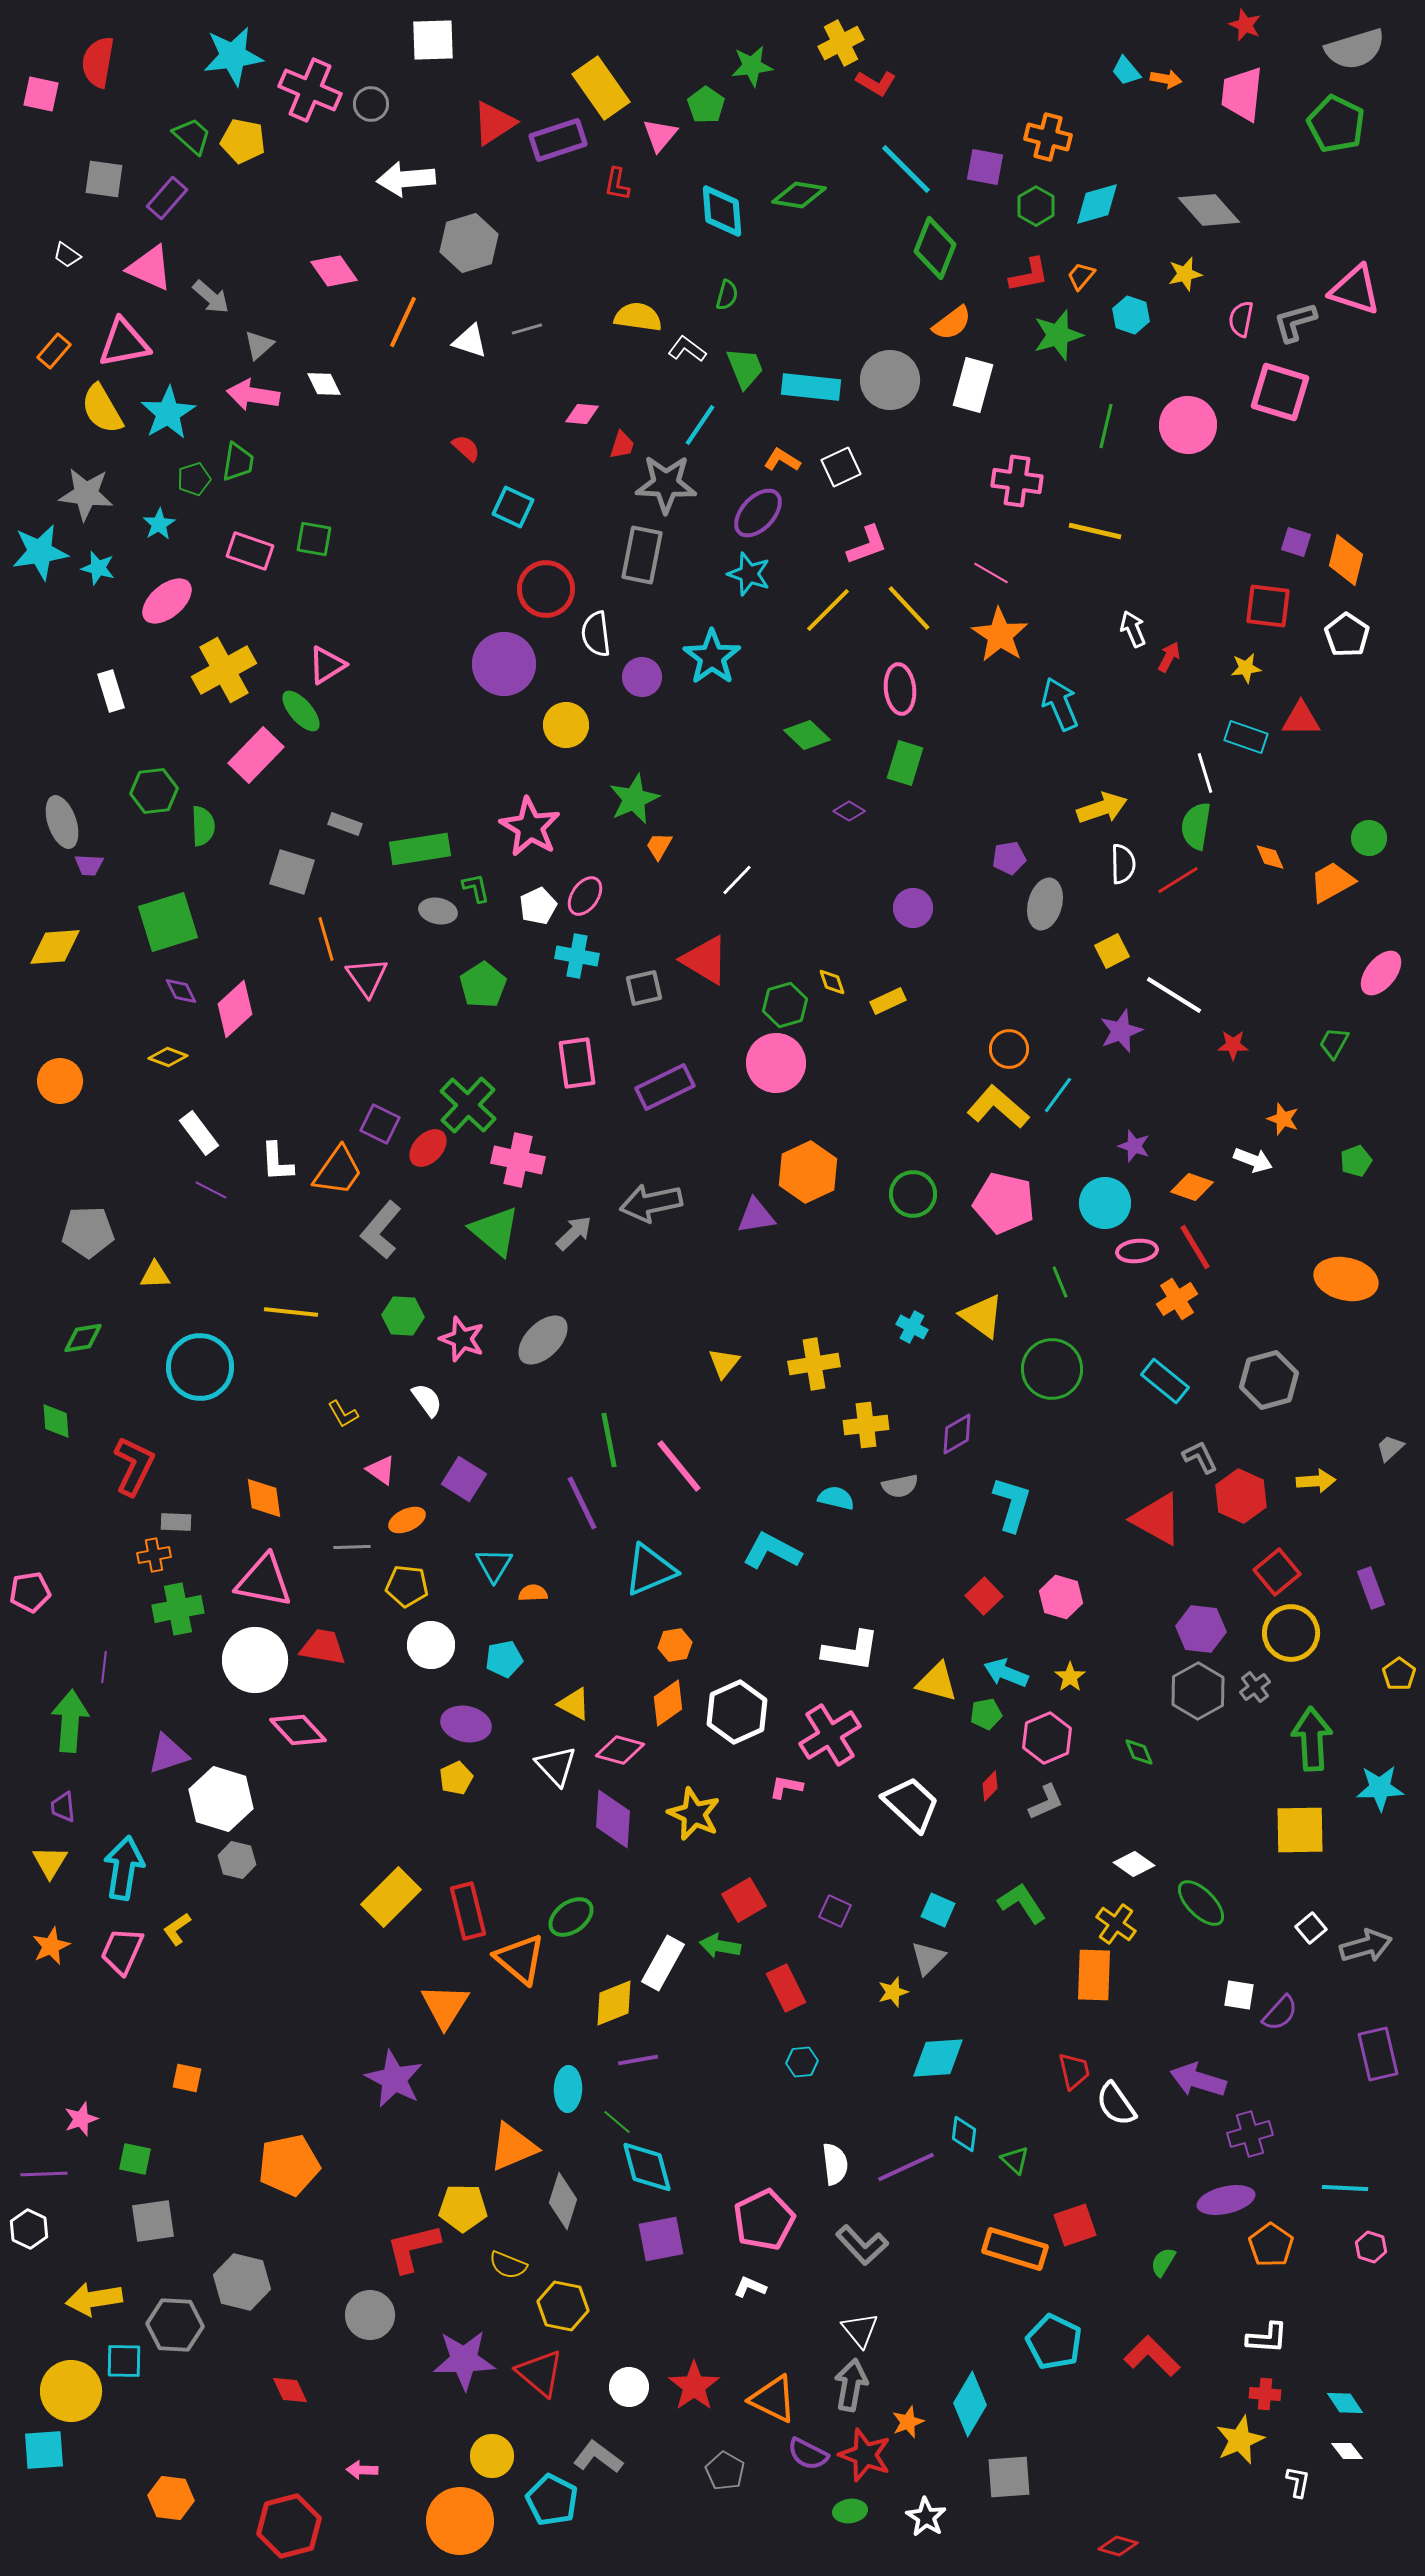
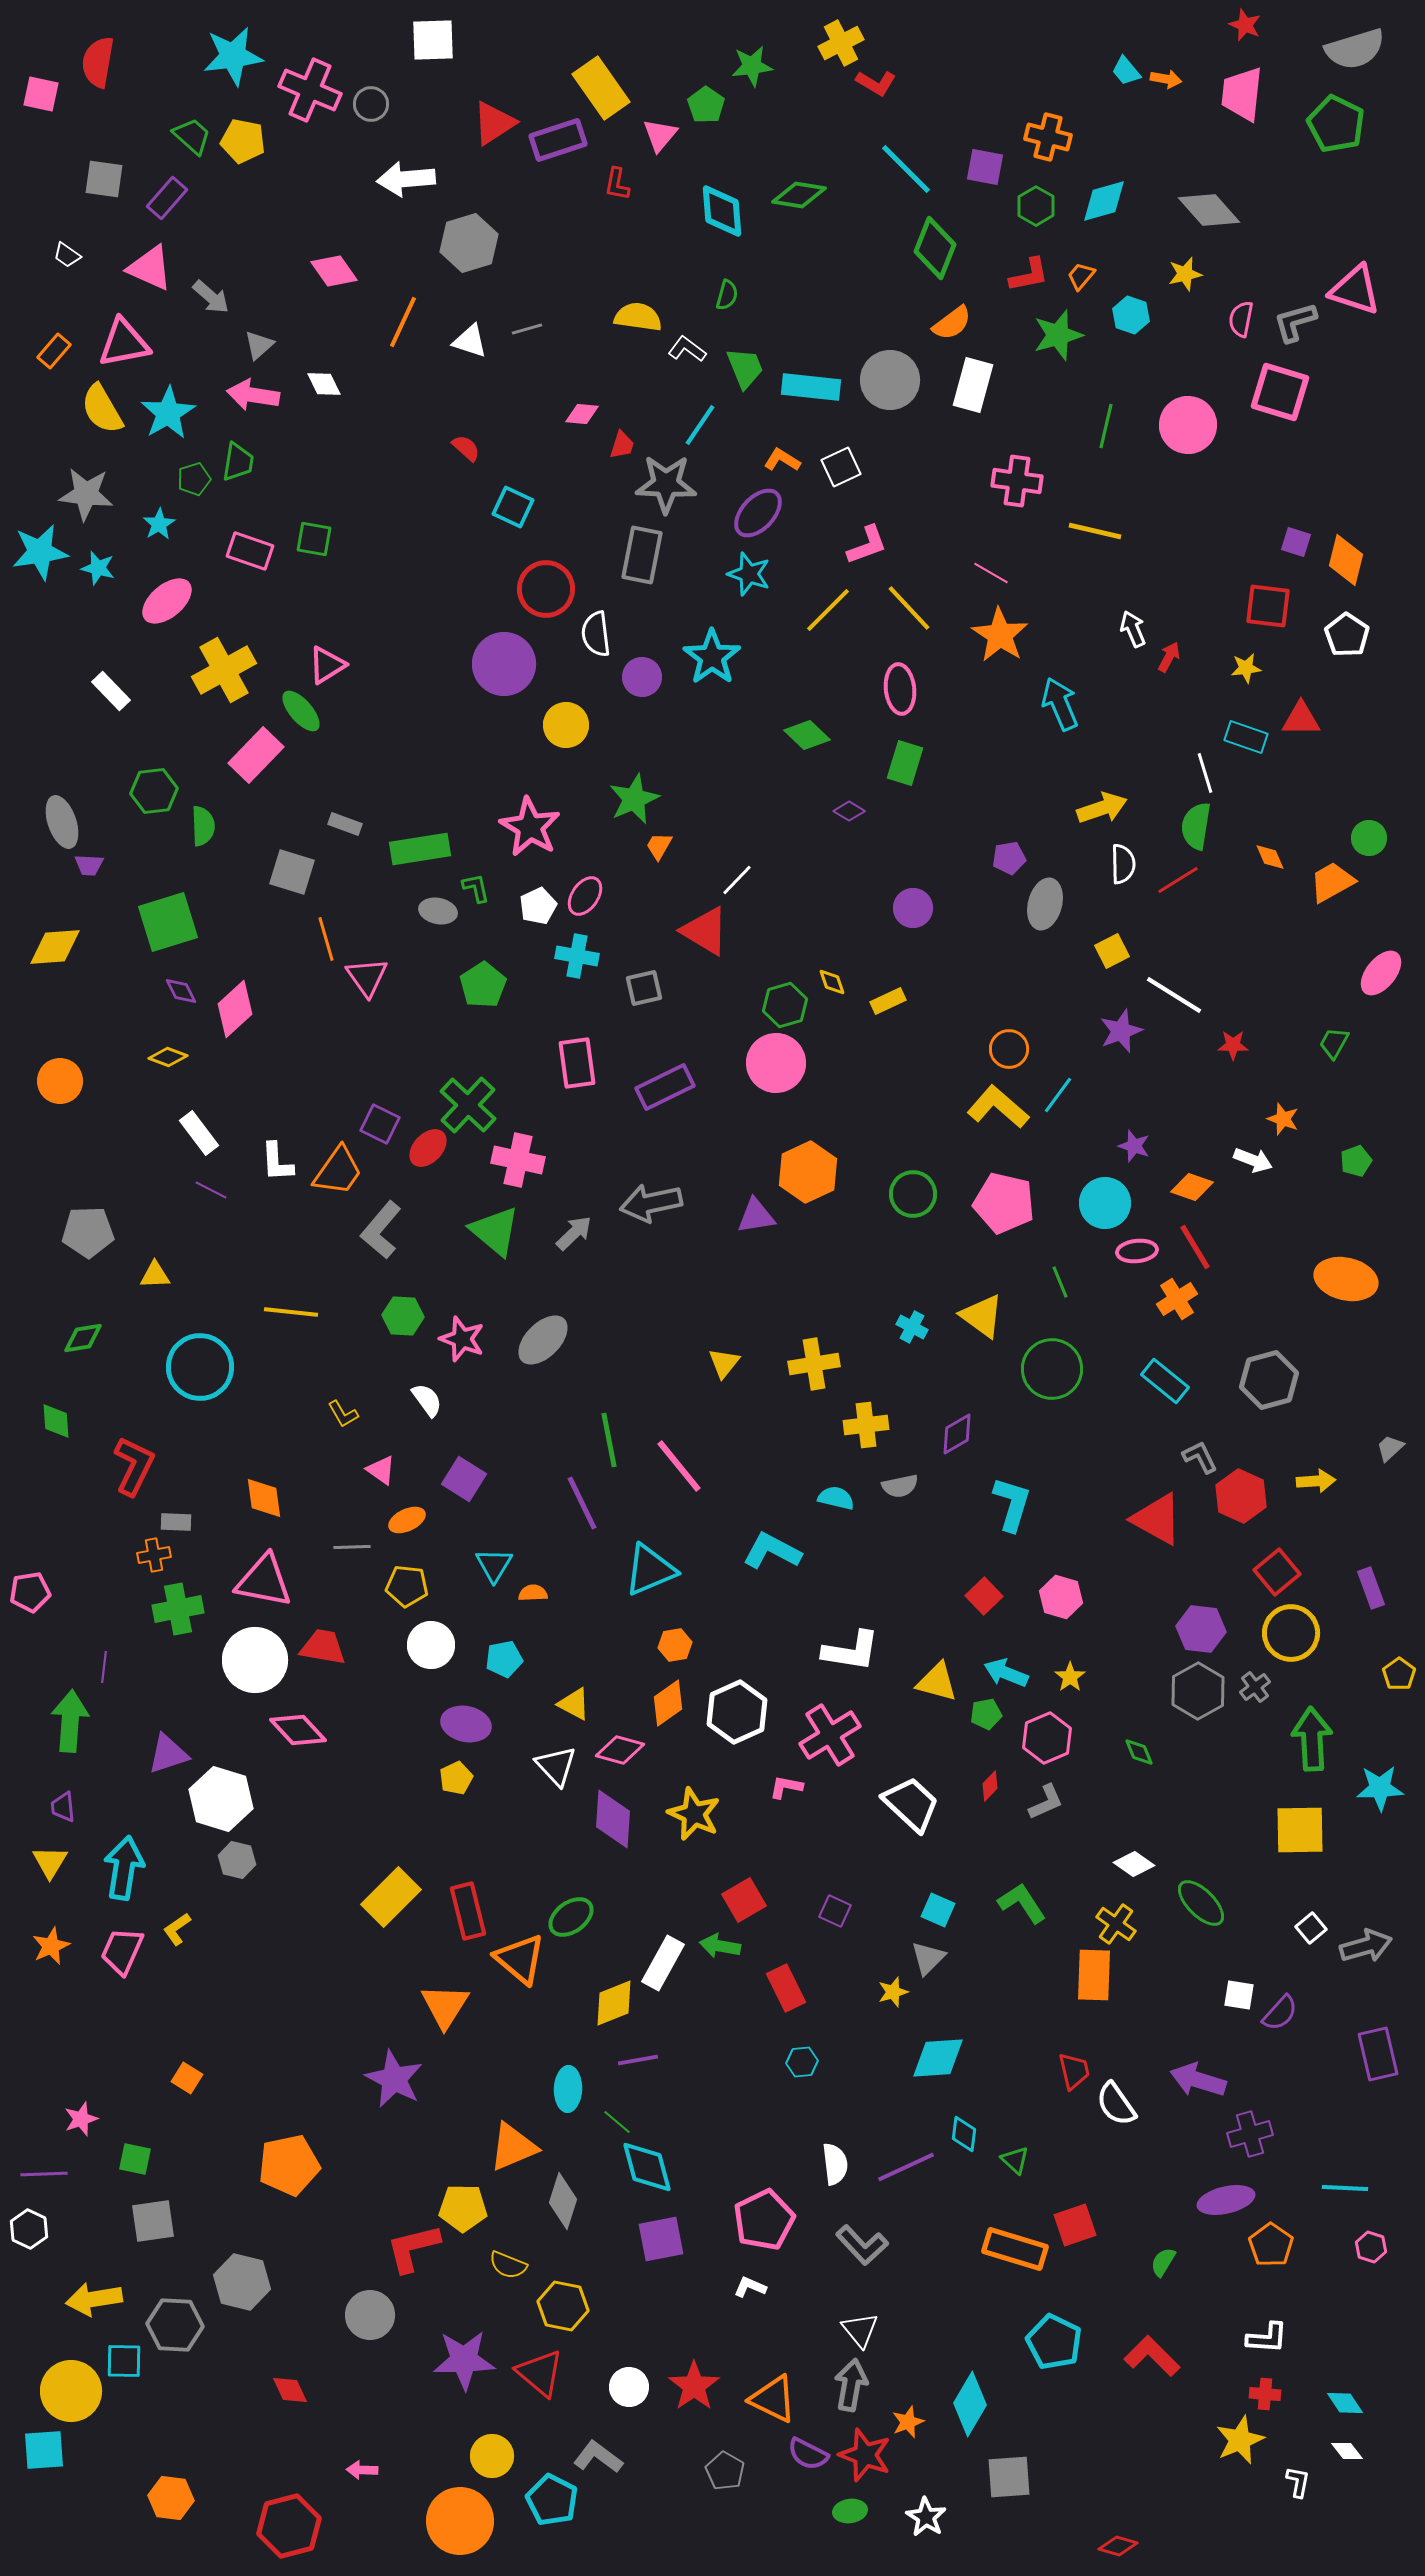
cyan diamond at (1097, 204): moved 7 px right, 3 px up
white rectangle at (111, 691): rotated 27 degrees counterclockwise
red triangle at (705, 960): moved 29 px up
orange square at (187, 2078): rotated 20 degrees clockwise
